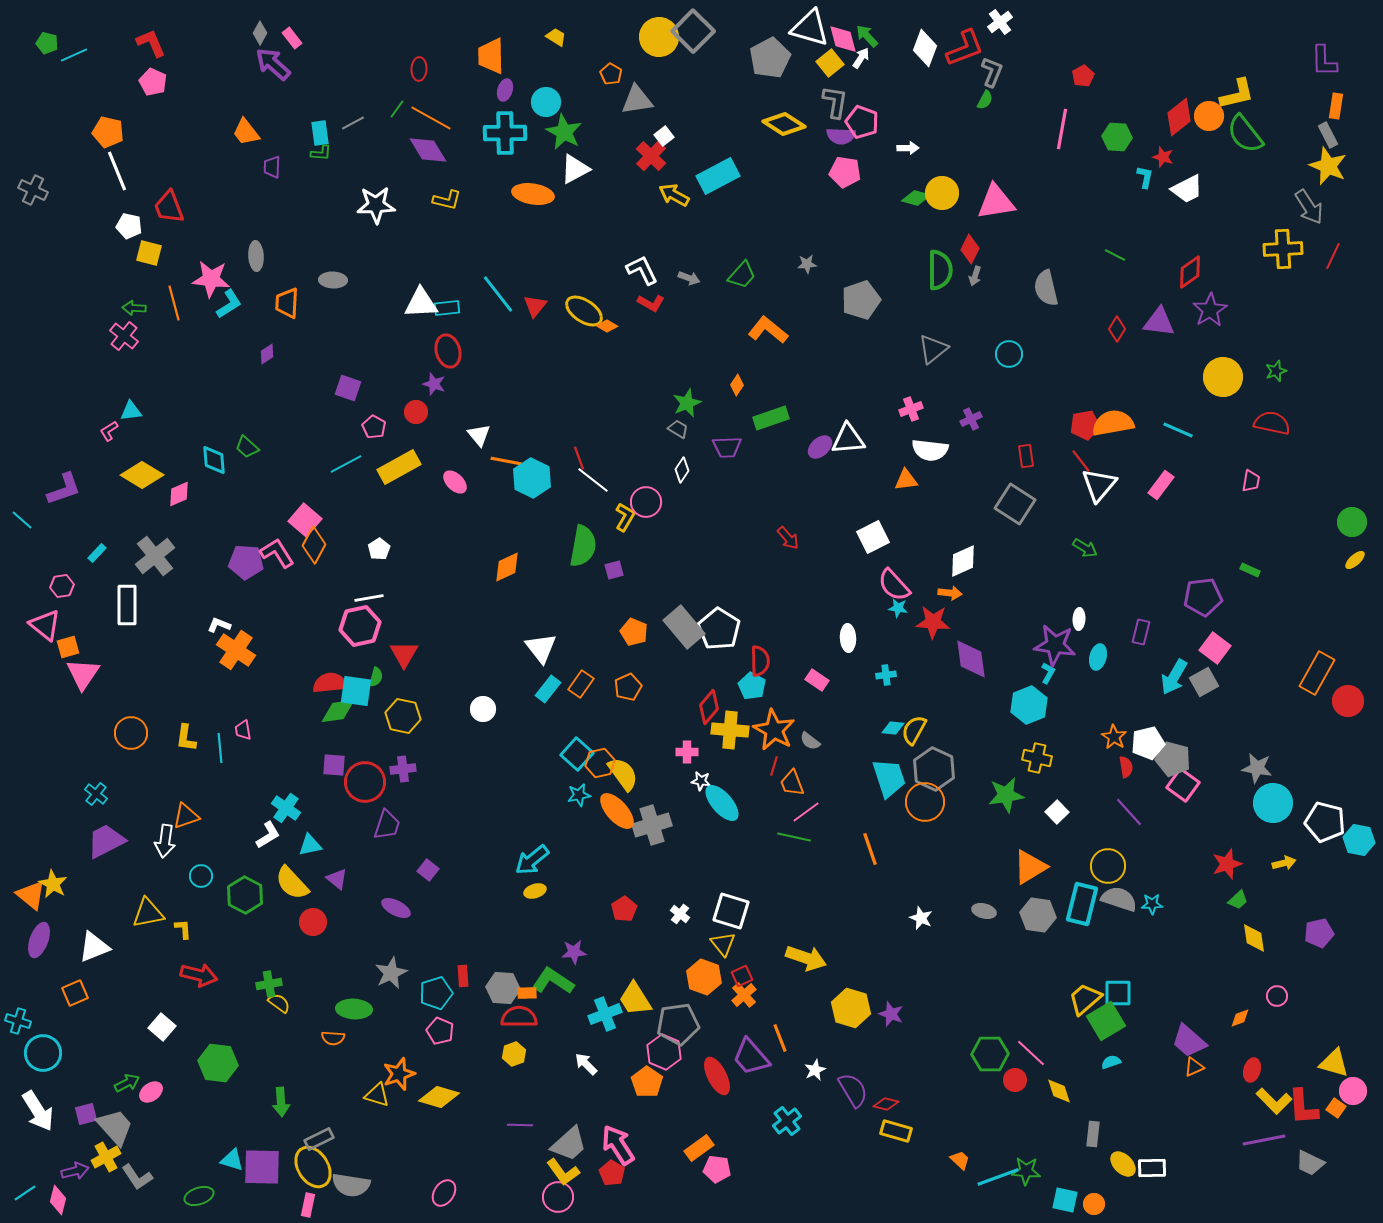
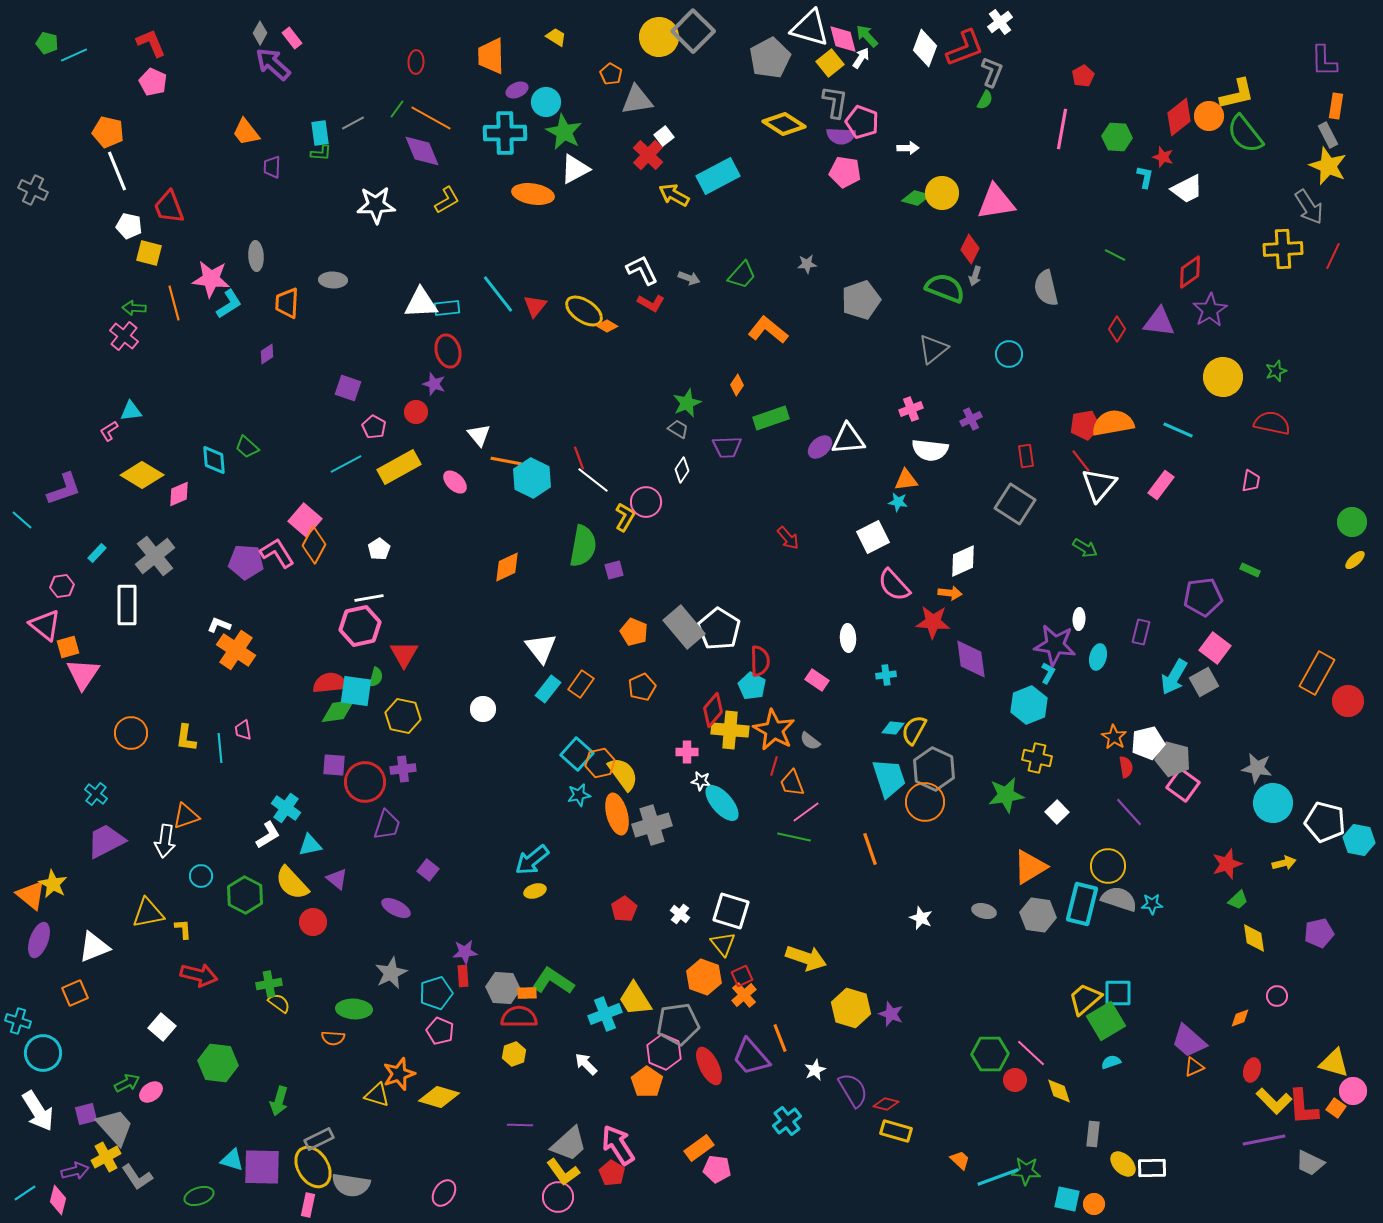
red ellipse at (419, 69): moved 3 px left, 7 px up
purple ellipse at (505, 90): moved 12 px right; rotated 50 degrees clockwise
purple diamond at (428, 150): moved 6 px left, 1 px down; rotated 9 degrees clockwise
red cross at (651, 156): moved 3 px left, 1 px up
yellow L-shape at (447, 200): rotated 44 degrees counterclockwise
green semicircle at (940, 270): moved 5 px right, 18 px down; rotated 69 degrees counterclockwise
cyan star at (898, 608): moved 106 px up
orange pentagon at (628, 687): moved 14 px right
red diamond at (709, 707): moved 4 px right, 3 px down
orange ellipse at (617, 811): moved 3 px down; rotated 27 degrees clockwise
purple star at (574, 952): moved 109 px left
red ellipse at (717, 1076): moved 8 px left, 10 px up
green arrow at (281, 1102): moved 2 px left, 1 px up; rotated 20 degrees clockwise
cyan square at (1065, 1200): moved 2 px right, 1 px up
